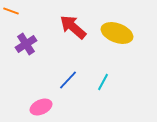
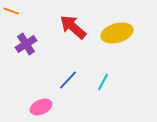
yellow ellipse: rotated 36 degrees counterclockwise
